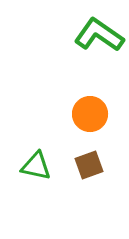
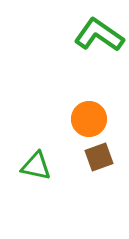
orange circle: moved 1 px left, 5 px down
brown square: moved 10 px right, 8 px up
